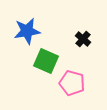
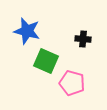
blue star: rotated 24 degrees clockwise
black cross: rotated 35 degrees counterclockwise
